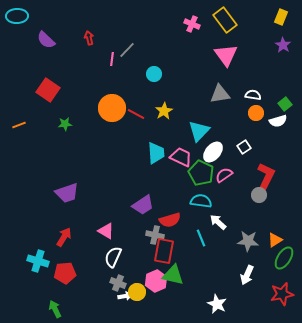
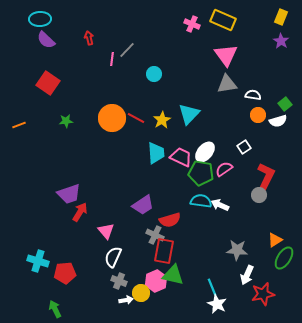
cyan ellipse at (17, 16): moved 23 px right, 3 px down
yellow rectangle at (225, 20): moved 2 px left; rotated 30 degrees counterclockwise
purple star at (283, 45): moved 2 px left, 4 px up
red square at (48, 90): moved 7 px up
gray triangle at (220, 94): moved 7 px right, 10 px up
orange circle at (112, 108): moved 10 px down
yellow star at (164, 111): moved 2 px left, 9 px down
orange circle at (256, 113): moved 2 px right, 2 px down
red line at (136, 114): moved 4 px down
green star at (65, 124): moved 1 px right, 3 px up
cyan triangle at (199, 131): moved 10 px left, 17 px up
white ellipse at (213, 152): moved 8 px left
green pentagon at (201, 173): rotated 15 degrees counterclockwise
pink semicircle at (224, 175): moved 6 px up
purple trapezoid at (67, 193): moved 2 px right, 1 px down
white arrow at (218, 222): moved 2 px right, 17 px up; rotated 18 degrees counterclockwise
pink triangle at (106, 231): rotated 18 degrees clockwise
gray cross at (155, 235): rotated 12 degrees clockwise
red arrow at (64, 237): moved 16 px right, 25 px up
cyan line at (201, 238): moved 11 px right, 49 px down
gray star at (248, 241): moved 11 px left, 9 px down
gray cross at (118, 283): moved 1 px right, 2 px up
yellow circle at (137, 292): moved 4 px right, 1 px down
red star at (282, 294): moved 19 px left
white arrow at (125, 296): moved 1 px right, 4 px down
